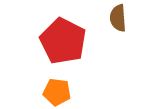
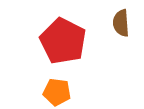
brown semicircle: moved 3 px right, 5 px down
